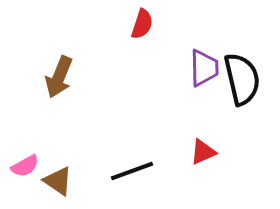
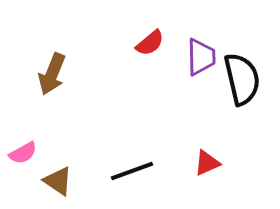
red semicircle: moved 8 px right, 19 px down; rotated 32 degrees clockwise
purple trapezoid: moved 3 px left, 11 px up
brown arrow: moved 7 px left, 3 px up
red triangle: moved 4 px right, 11 px down
pink semicircle: moved 2 px left, 13 px up
